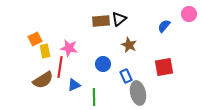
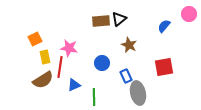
yellow rectangle: moved 6 px down
blue circle: moved 1 px left, 1 px up
